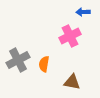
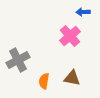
pink cross: rotated 15 degrees counterclockwise
orange semicircle: moved 17 px down
brown triangle: moved 4 px up
